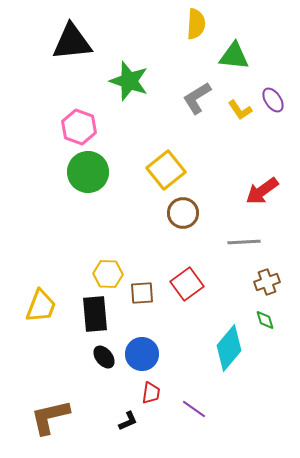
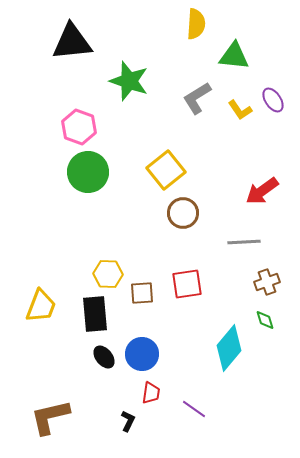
red square: rotated 28 degrees clockwise
black L-shape: rotated 40 degrees counterclockwise
